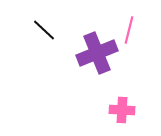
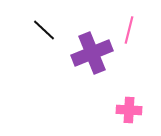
purple cross: moved 5 px left
pink cross: moved 7 px right
